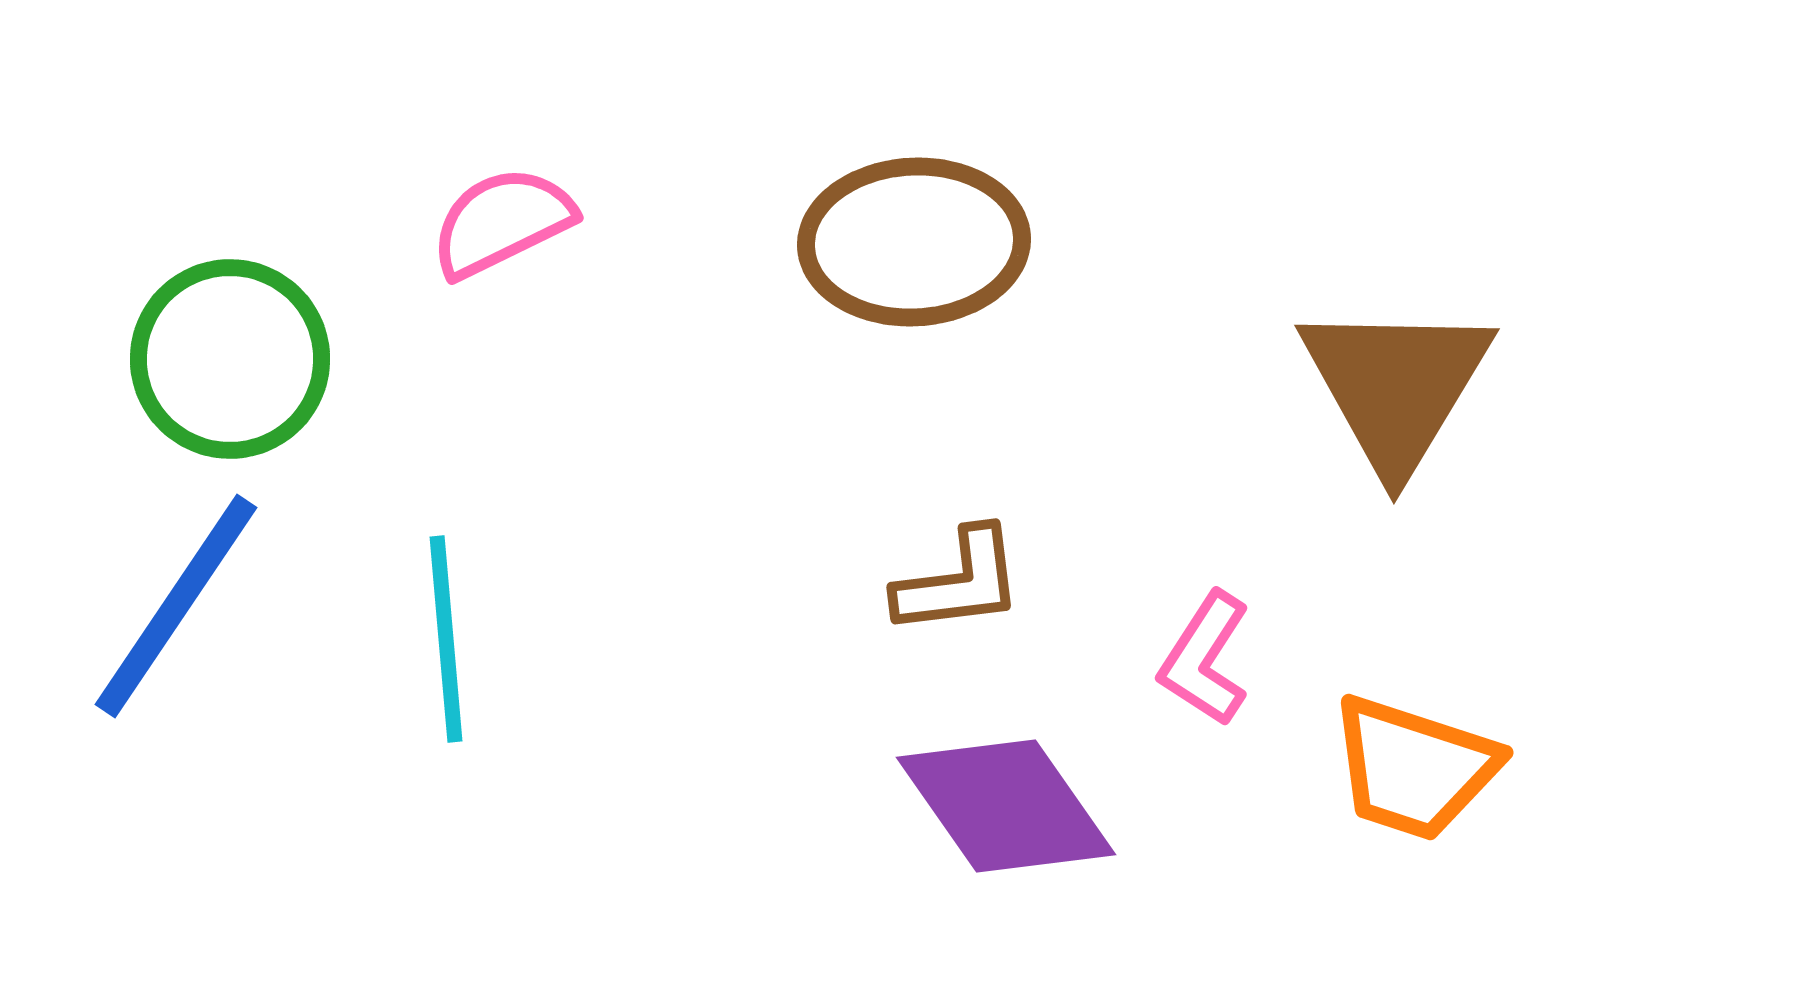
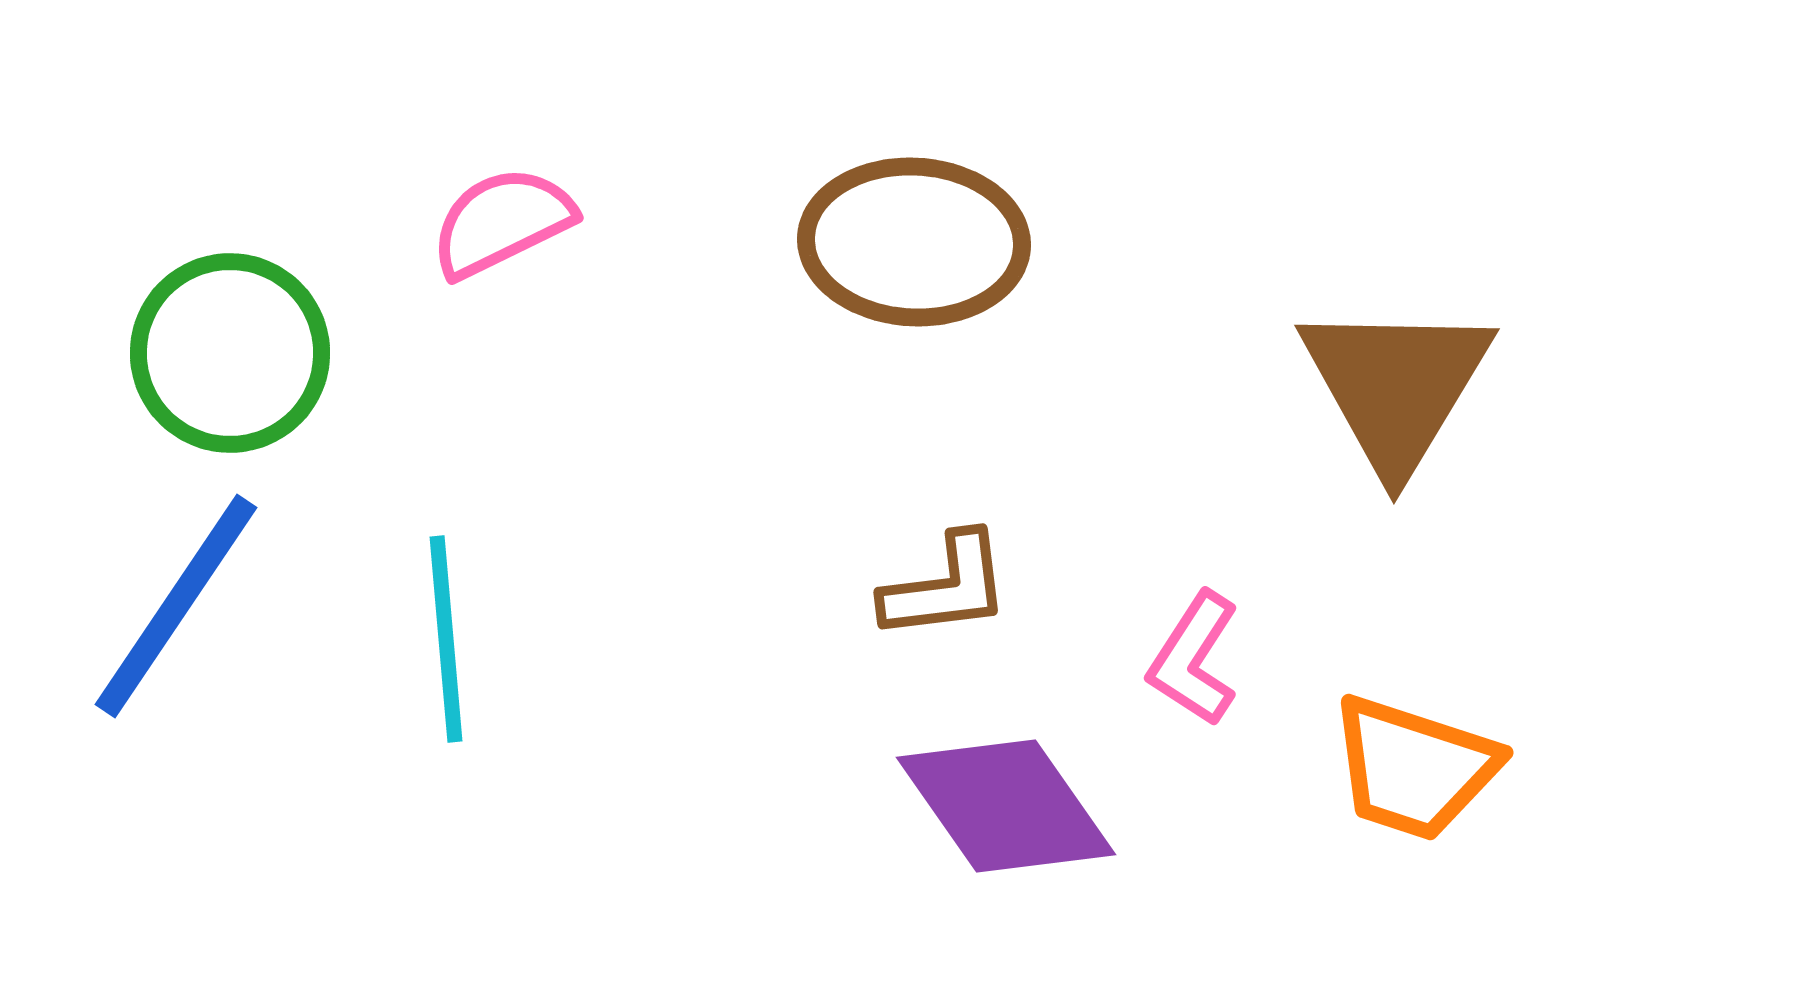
brown ellipse: rotated 6 degrees clockwise
green circle: moved 6 px up
brown L-shape: moved 13 px left, 5 px down
pink L-shape: moved 11 px left
